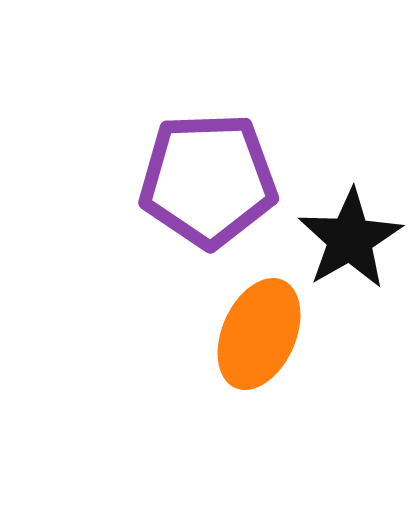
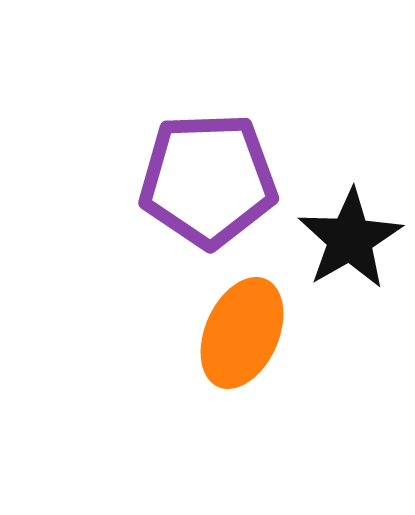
orange ellipse: moved 17 px left, 1 px up
